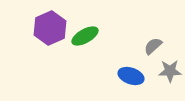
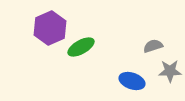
green ellipse: moved 4 px left, 11 px down
gray semicircle: rotated 24 degrees clockwise
blue ellipse: moved 1 px right, 5 px down
